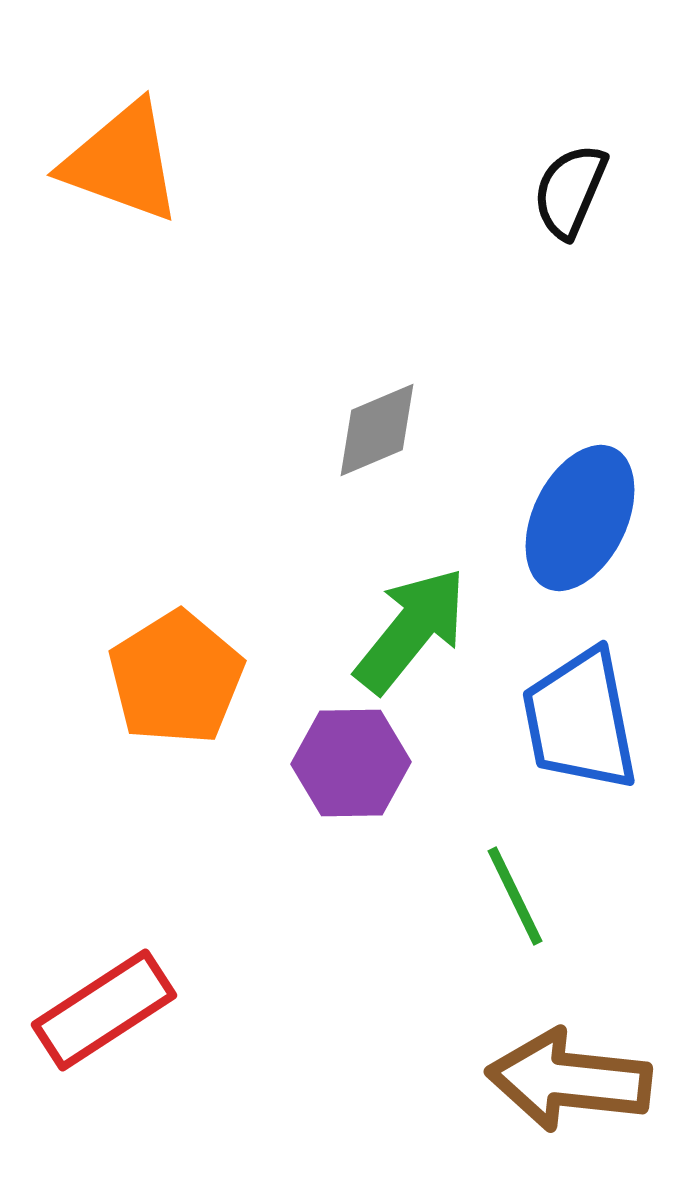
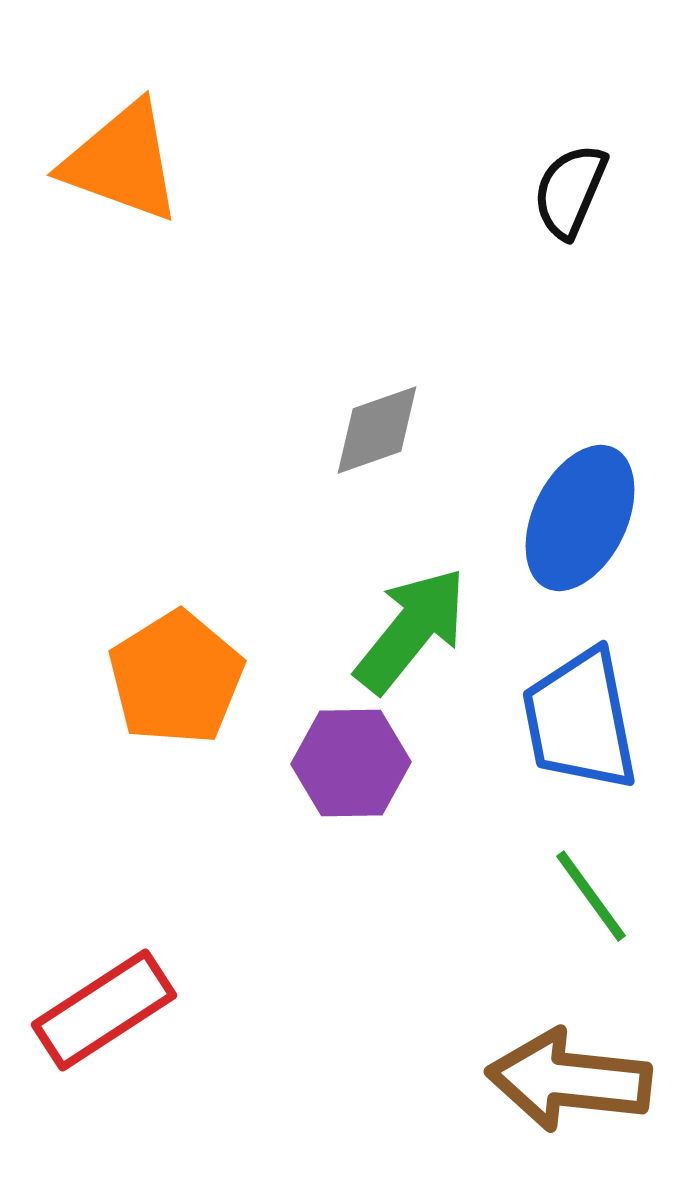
gray diamond: rotated 4 degrees clockwise
green line: moved 76 px right; rotated 10 degrees counterclockwise
